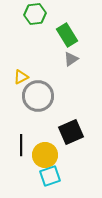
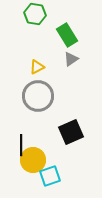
green hexagon: rotated 15 degrees clockwise
yellow triangle: moved 16 px right, 10 px up
yellow circle: moved 12 px left, 5 px down
